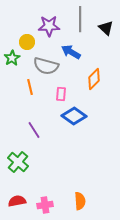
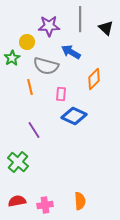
blue diamond: rotated 10 degrees counterclockwise
